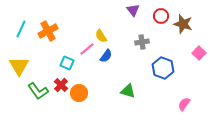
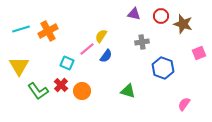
purple triangle: moved 1 px right, 4 px down; rotated 40 degrees counterclockwise
cyan line: rotated 48 degrees clockwise
yellow semicircle: rotated 64 degrees clockwise
pink square: rotated 24 degrees clockwise
orange circle: moved 3 px right, 2 px up
